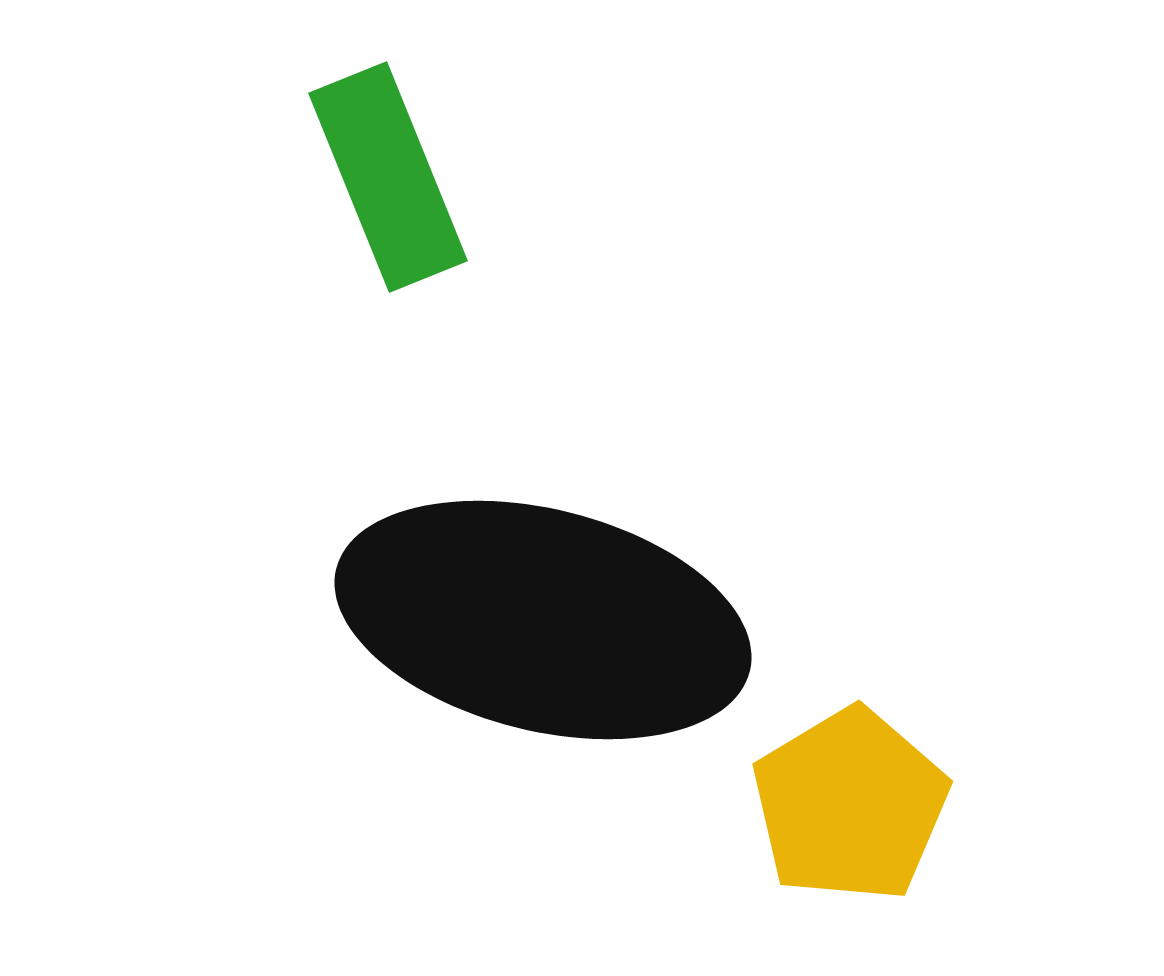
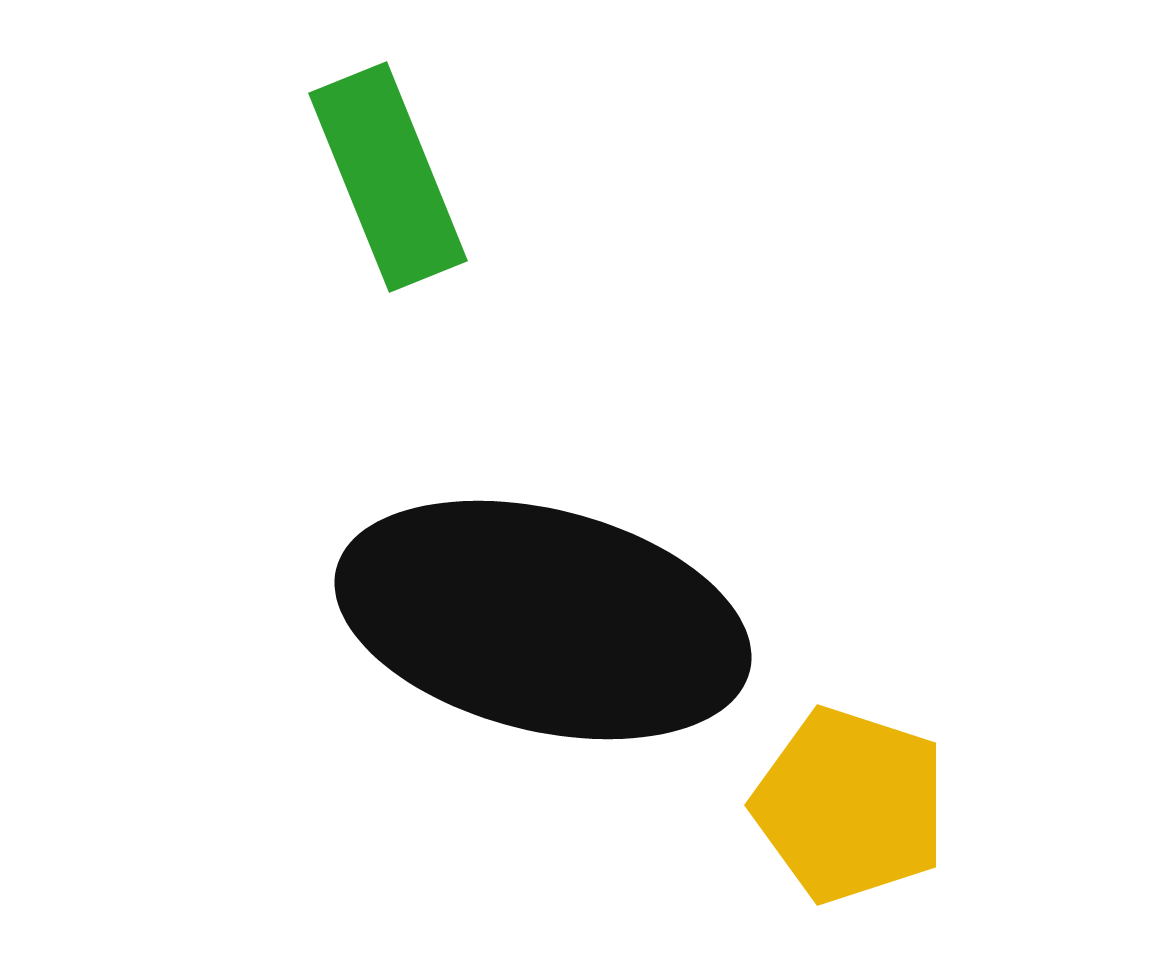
yellow pentagon: rotated 23 degrees counterclockwise
